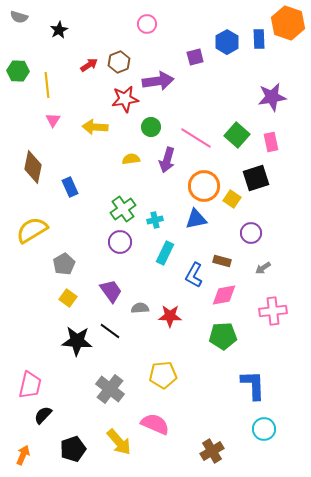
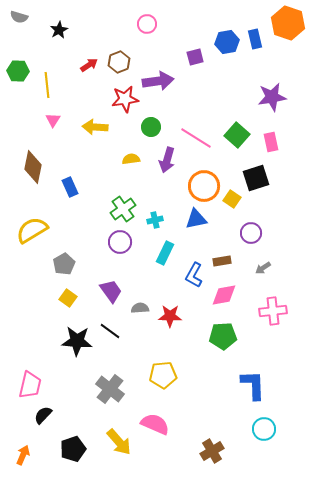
blue rectangle at (259, 39): moved 4 px left; rotated 12 degrees counterclockwise
blue hexagon at (227, 42): rotated 20 degrees clockwise
brown rectangle at (222, 261): rotated 24 degrees counterclockwise
